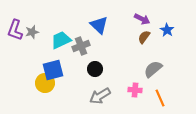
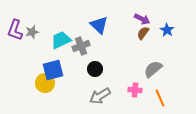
brown semicircle: moved 1 px left, 4 px up
